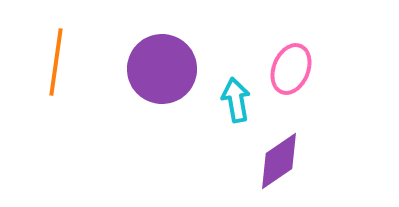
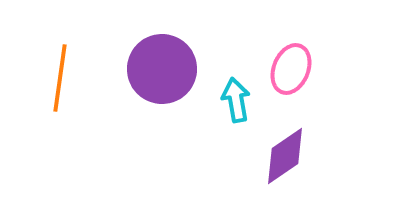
orange line: moved 4 px right, 16 px down
purple diamond: moved 6 px right, 5 px up
